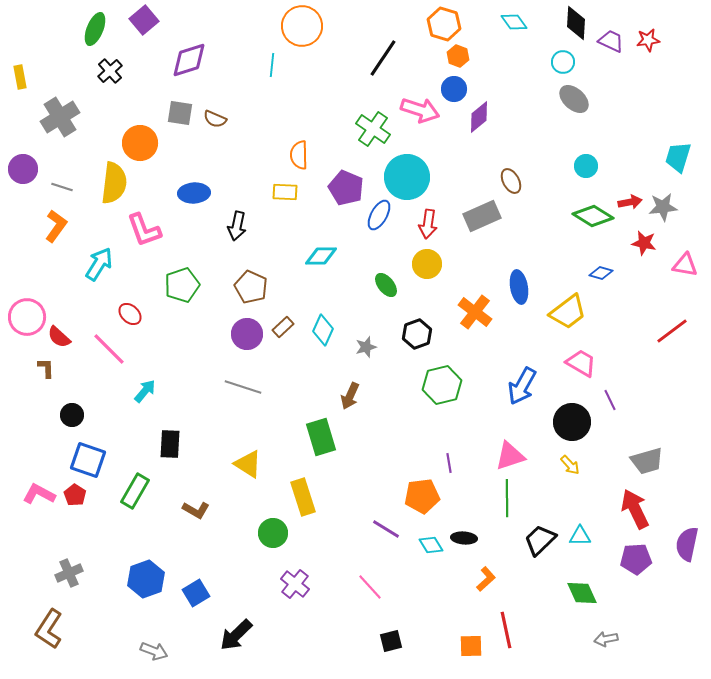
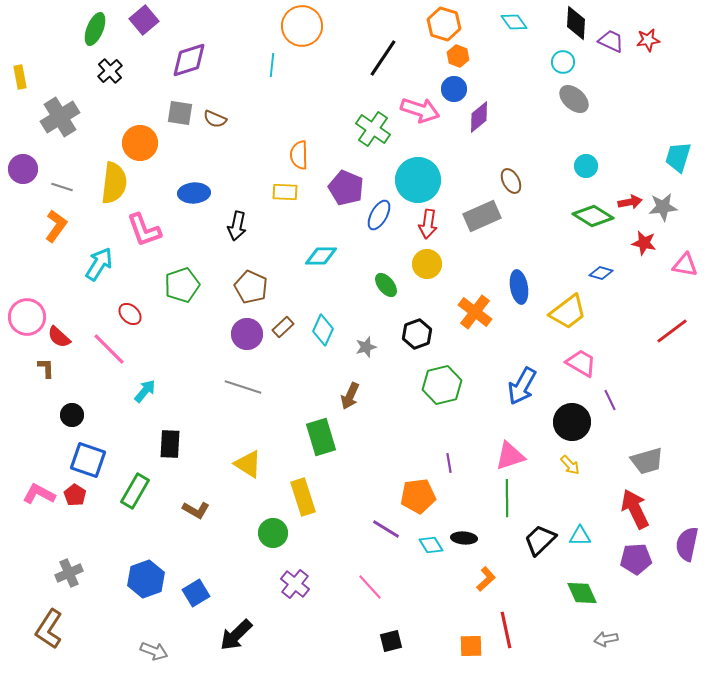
cyan circle at (407, 177): moved 11 px right, 3 px down
orange pentagon at (422, 496): moved 4 px left
